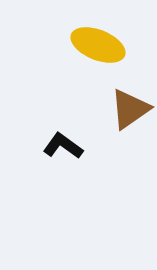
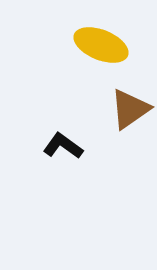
yellow ellipse: moved 3 px right
